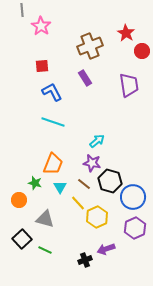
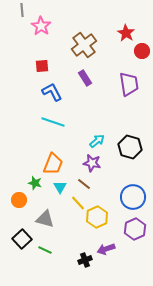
brown cross: moved 6 px left, 1 px up; rotated 15 degrees counterclockwise
purple trapezoid: moved 1 px up
black hexagon: moved 20 px right, 34 px up
purple hexagon: moved 1 px down
